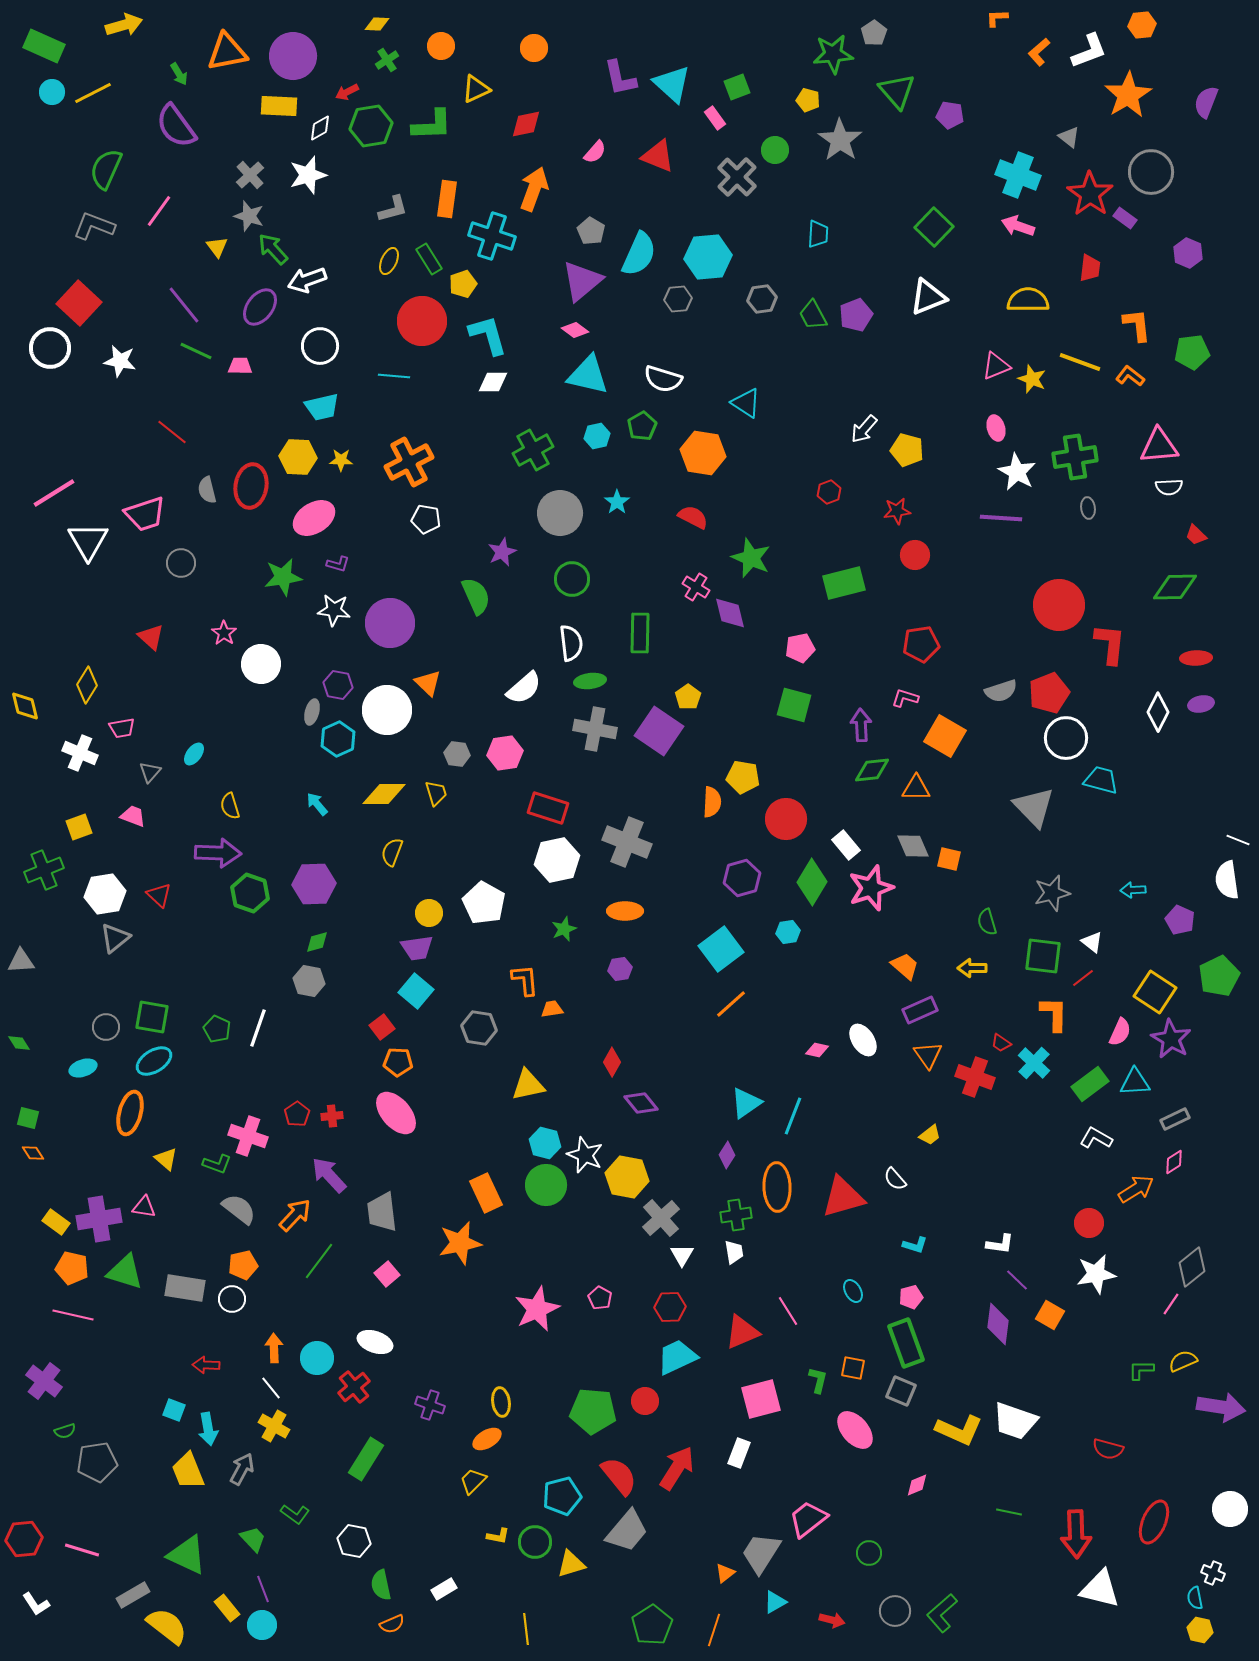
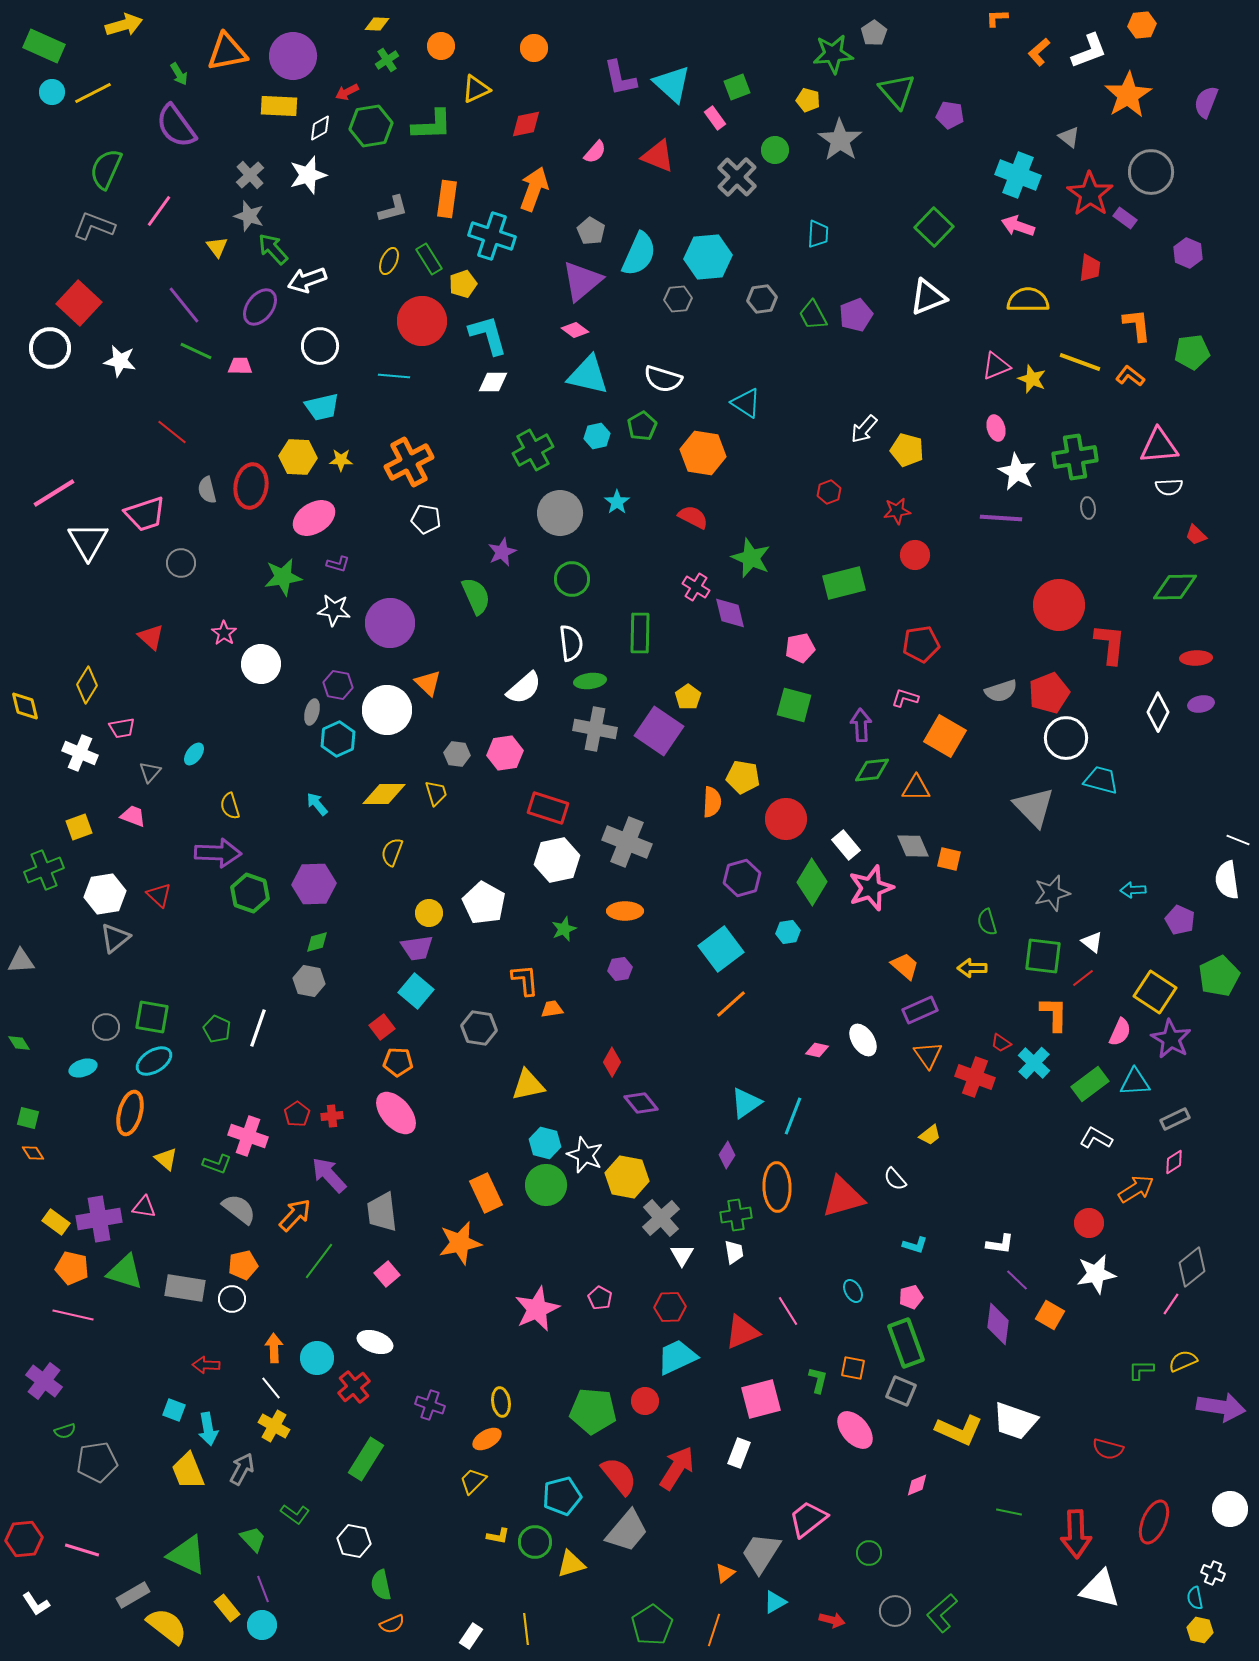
white rectangle at (444, 1589): moved 27 px right, 47 px down; rotated 25 degrees counterclockwise
